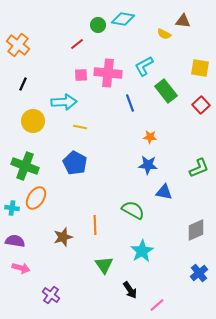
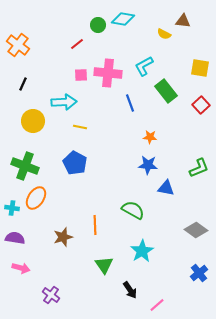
blue triangle: moved 2 px right, 4 px up
gray diamond: rotated 60 degrees clockwise
purple semicircle: moved 3 px up
